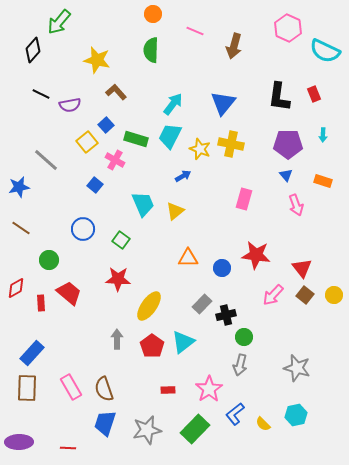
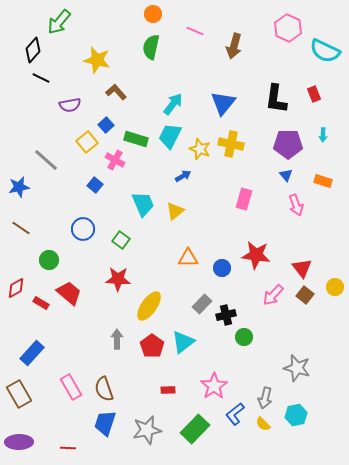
green semicircle at (151, 50): moved 3 px up; rotated 10 degrees clockwise
black line at (41, 94): moved 16 px up
black L-shape at (279, 97): moved 3 px left, 2 px down
yellow circle at (334, 295): moved 1 px right, 8 px up
red rectangle at (41, 303): rotated 56 degrees counterclockwise
gray arrow at (240, 365): moved 25 px right, 33 px down
brown rectangle at (27, 388): moved 8 px left, 6 px down; rotated 32 degrees counterclockwise
pink star at (209, 389): moved 5 px right, 3 px up
